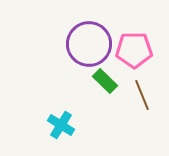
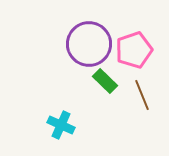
pink pentagon: rotated 18 degrees counterclockwise
cyan cross: rotated 8 degrees counterclockwise
